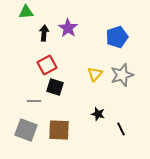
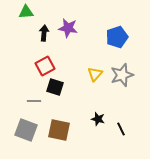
purple star: rotated 24 degrees counterclockwise
red square: moved 2 px left, 1 px down
black star: moved 5 px down
brown square: rotated 10 degrees clockwise
